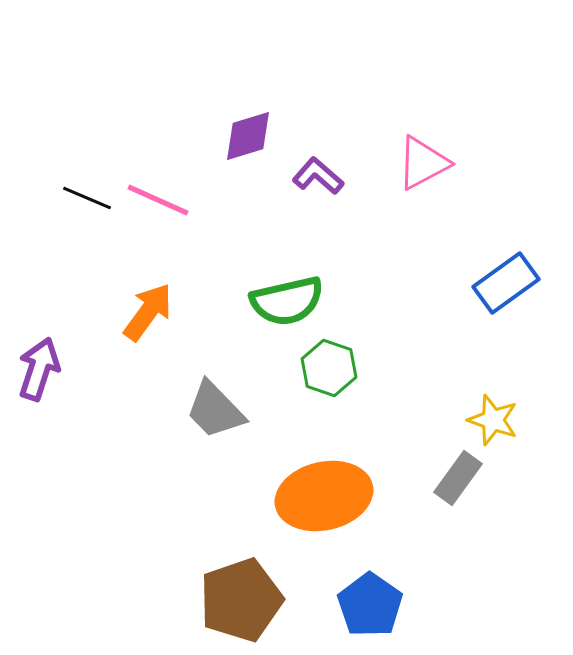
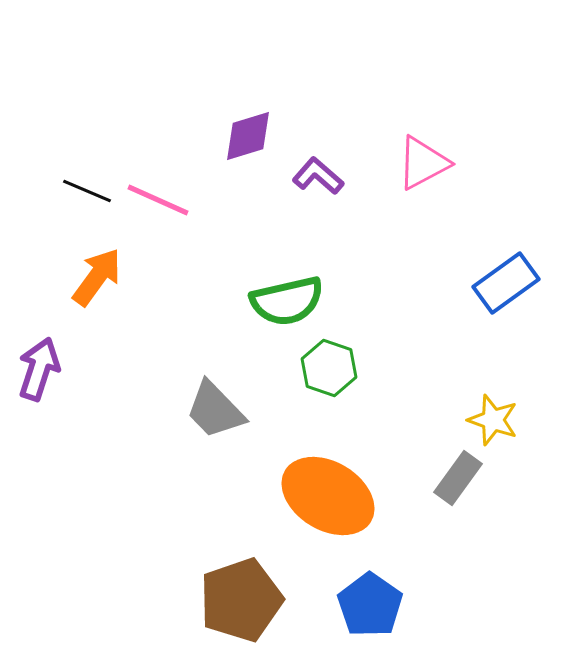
black line: moved 7 px up
orange arrow: moved 51 px left, 35 px up
orange ellipse: moved 4 px right; rotated 44 degrees clockwise
